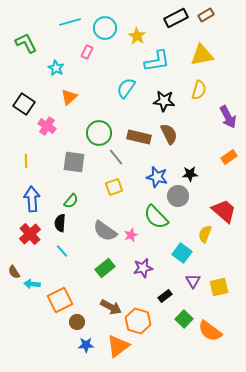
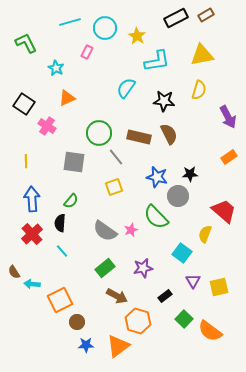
orange triangle at (69, 97): moved 2 px left, 1 px down; rotated 18 degrees clockwise
red cross at (30, 234): moved 2 px right
pink star at (131, 235): moved 5 px up
brown arrow at (111, 307): moved 6 px right, 11 px up
